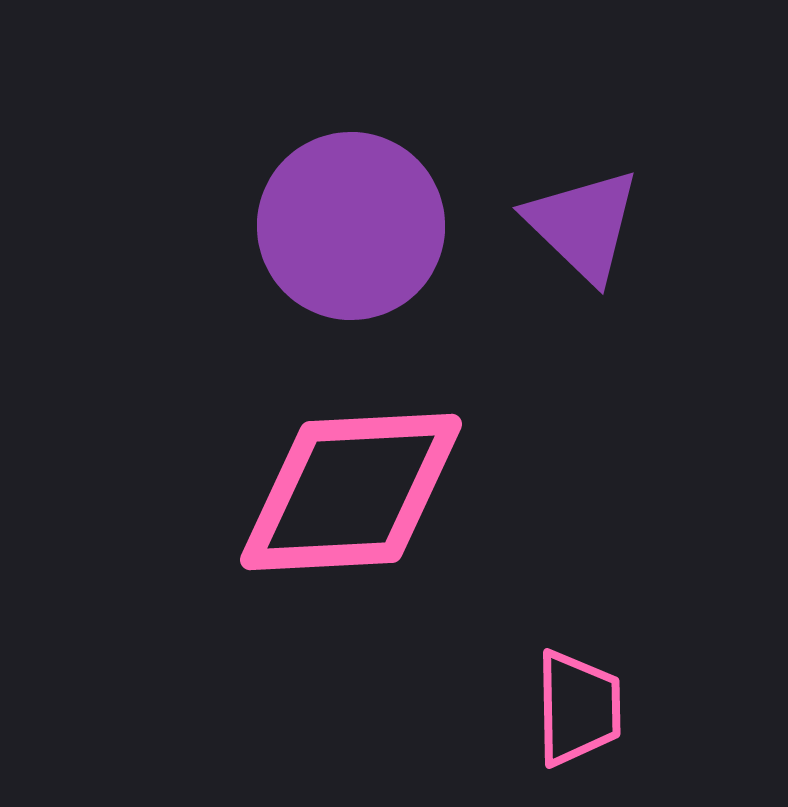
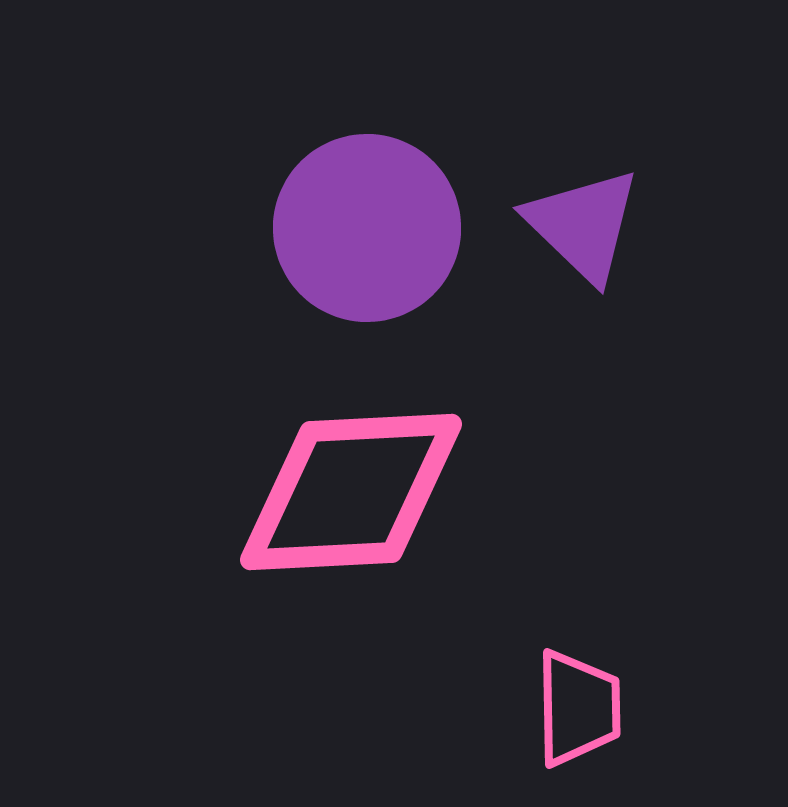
purple circle: moved 16 px right, 2 px down
